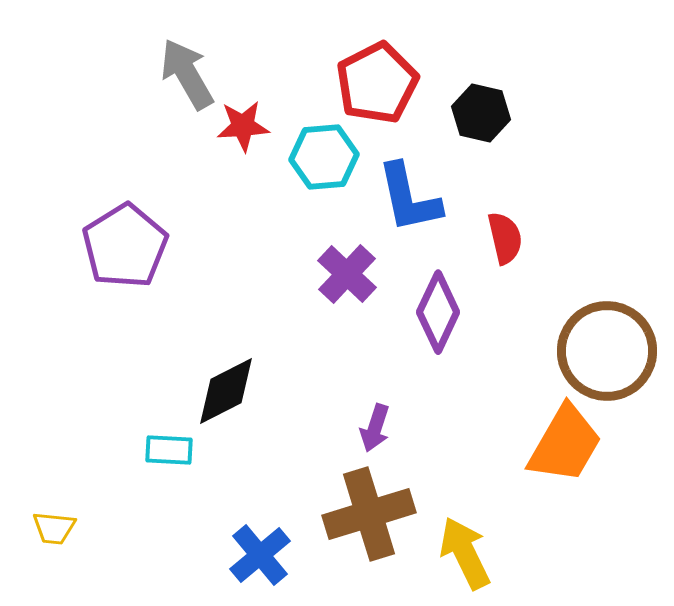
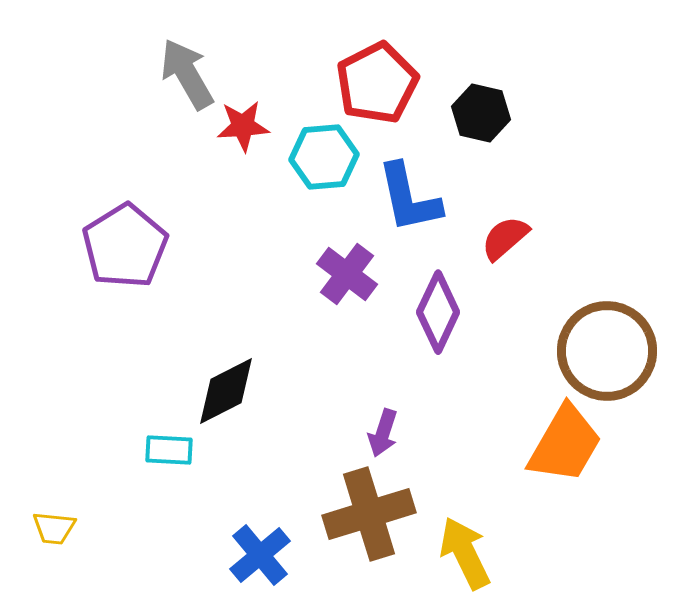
red semicircle: rotated 118 degrees counterclockwise
purple cross: rotated 6 degrees counterclockwise
purple arrow: moved 8 px right, 5 px down
